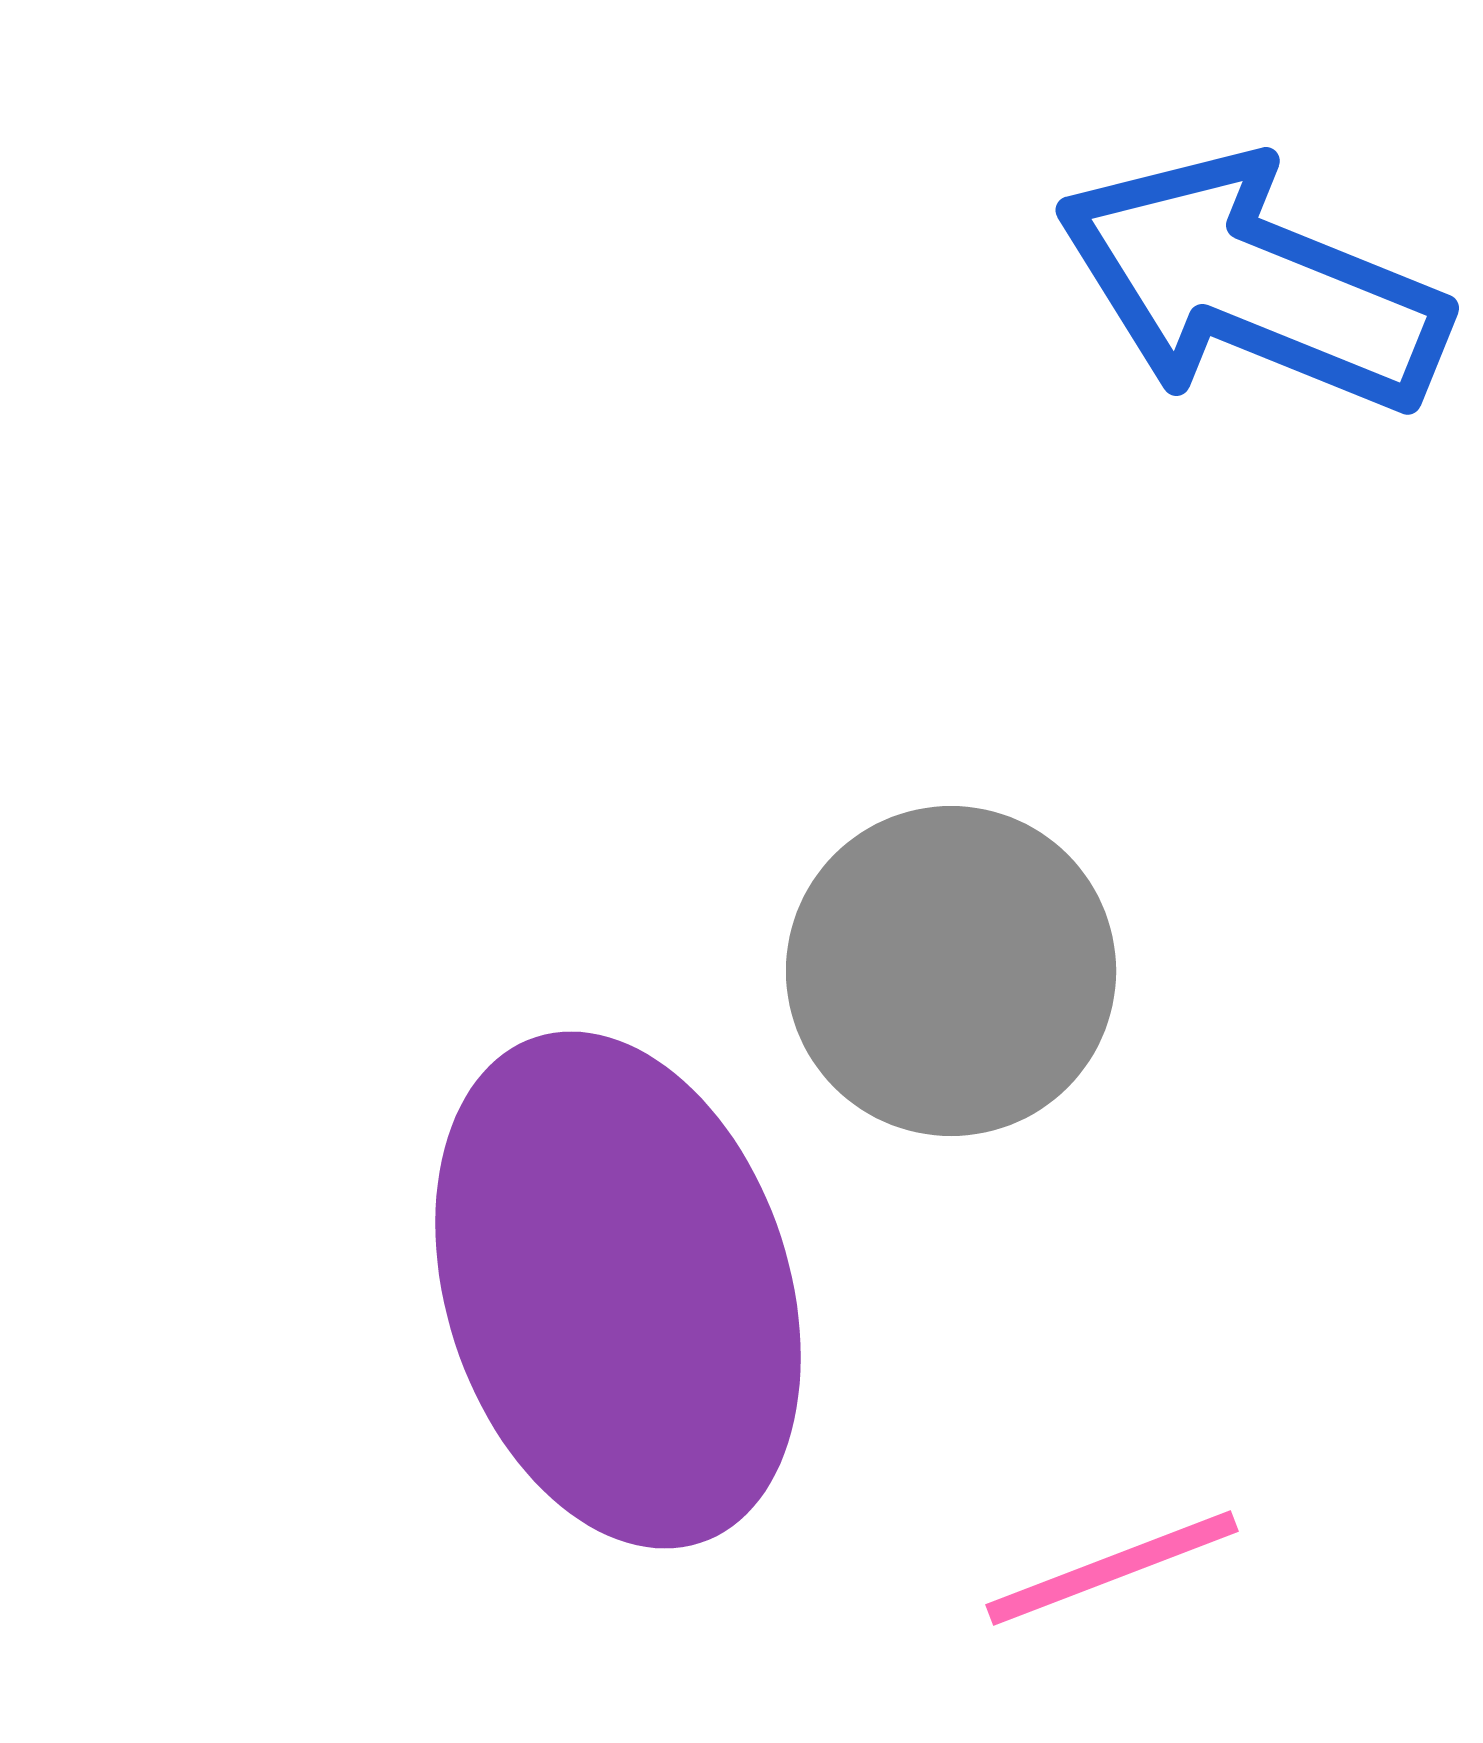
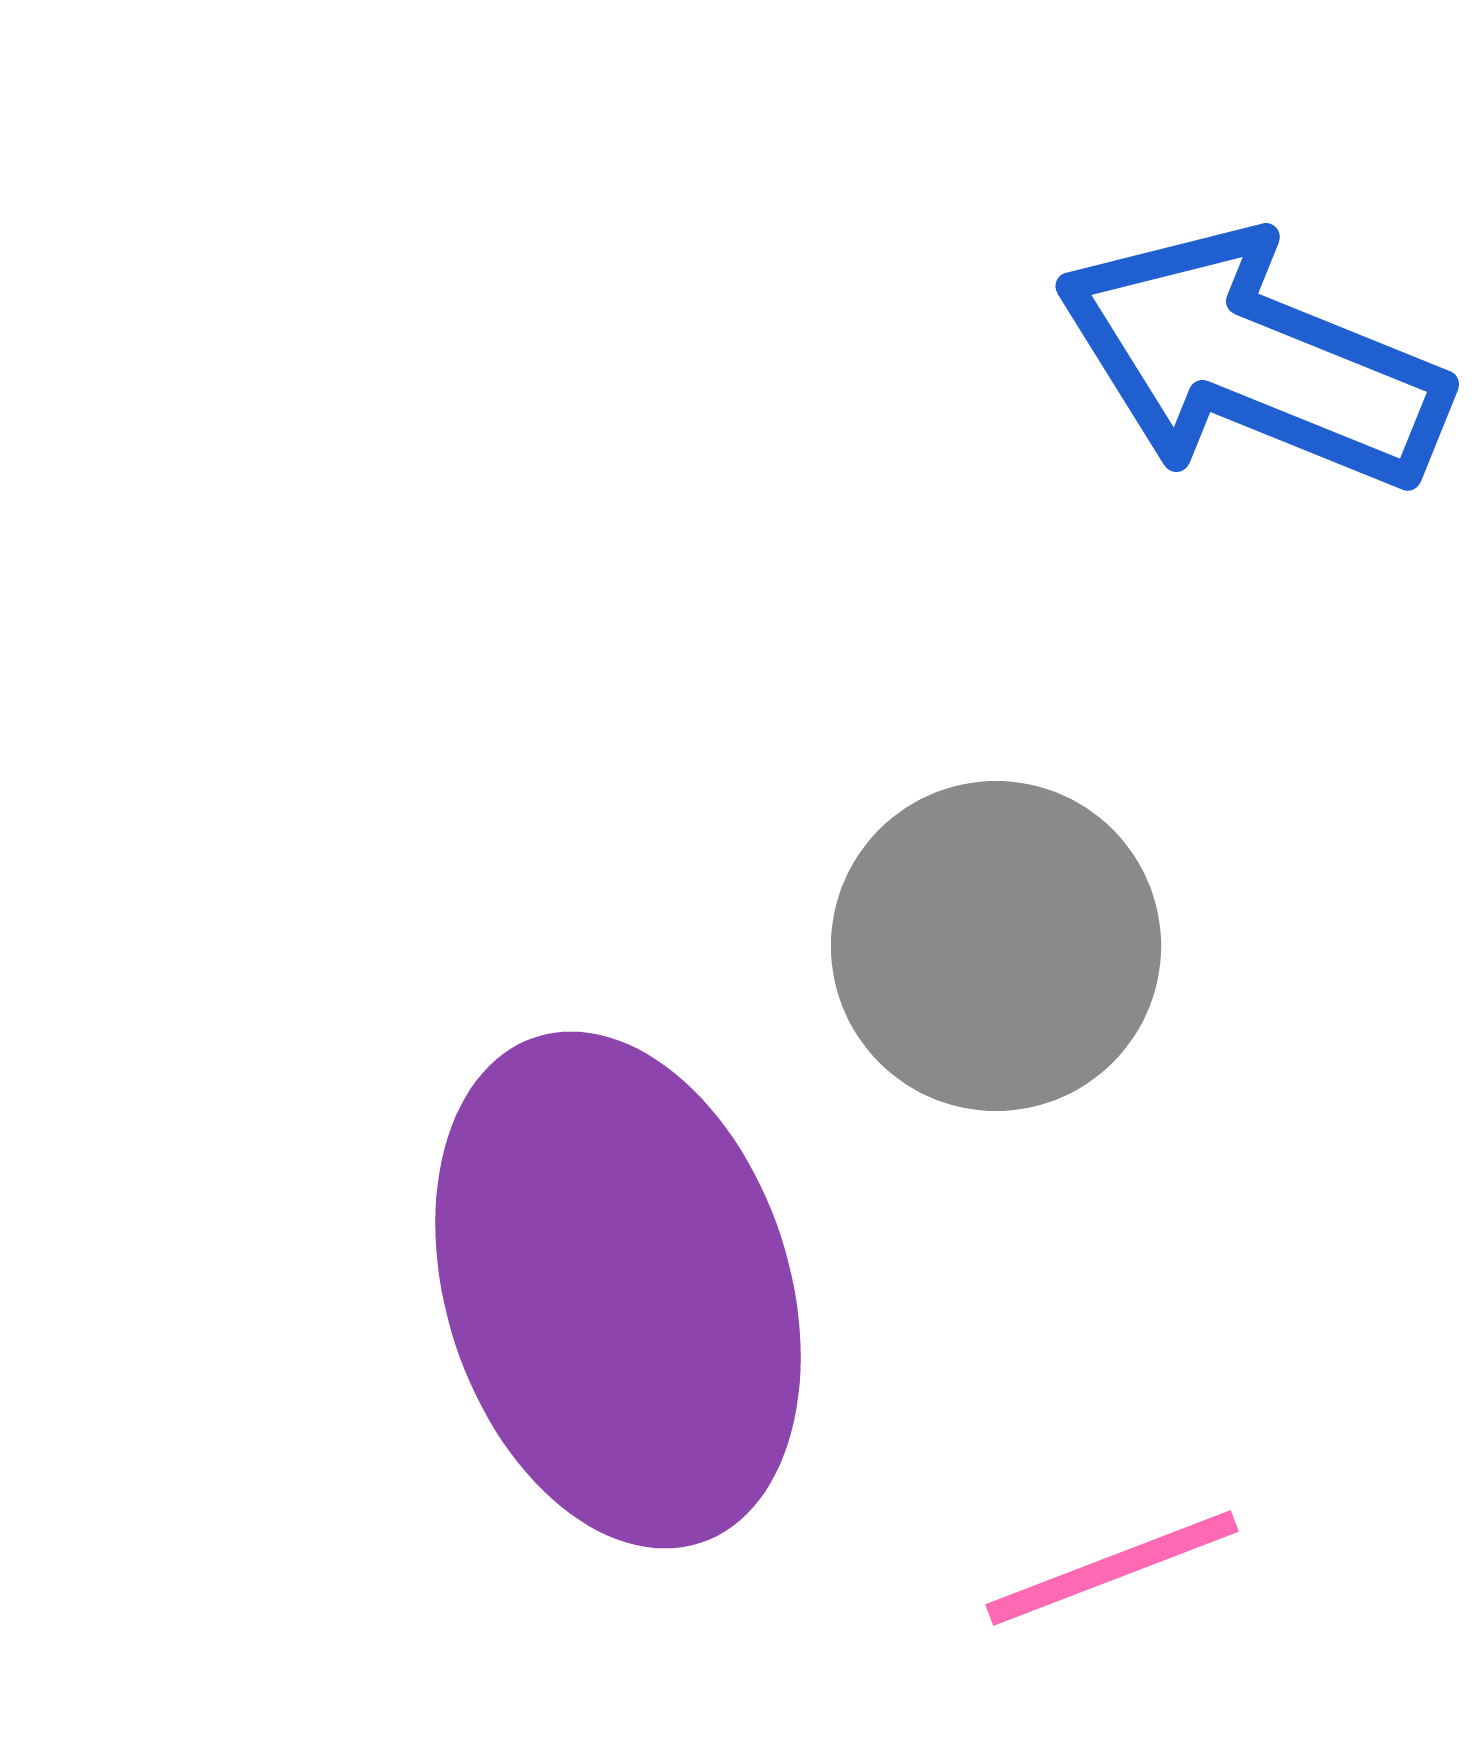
blue arrow: moved 76 px down
gray circle: moved 45 px right, 25 px up
